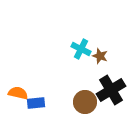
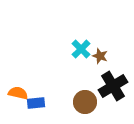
cyan cross: rotated 18 degrees clockwise
black cross: moved 2 px right, 4 px up
